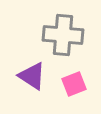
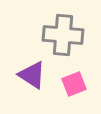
purple triangle: moved 1 px up
